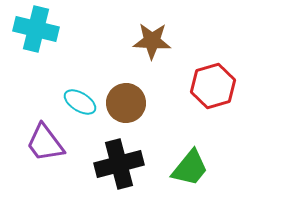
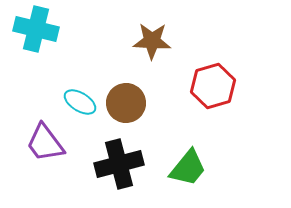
green trapezoid: moved 2 px left
